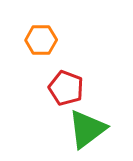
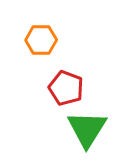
green triangle: rotated 21 degrees counterclockwise
